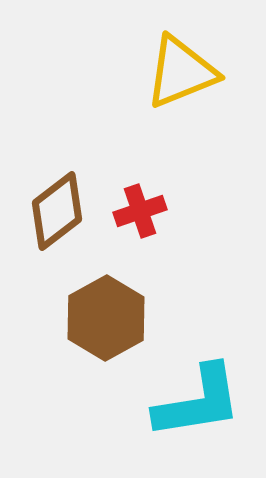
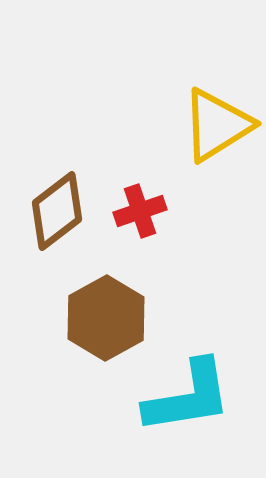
yellow triangle: moved 36 px right, 53 px down; rotated 10 degrees counterclockwise
cyan L-shape: moved 10 px left, 5 px up
